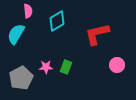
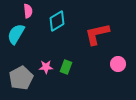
pink circle: moved 1 px right, 1 px up
